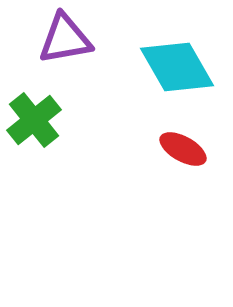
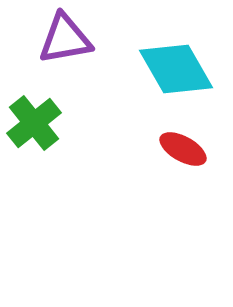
cyan diamond: moved 1 px left, 2 px down
green cross: moved 3 px down
